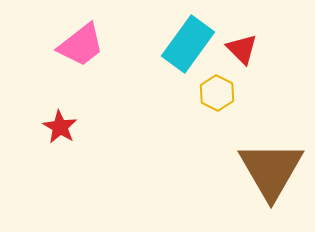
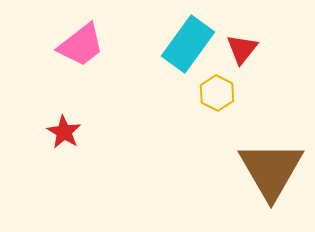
red triangle: rotated 24 degrees clockwise
red star: moved 4 px right, 5 px down
